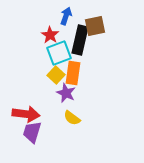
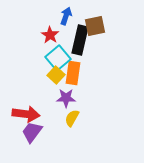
cyan square: moved 1 px left, 5 px down; rotated 20 degrees counterclockwise
purple star: moved 5 px down; rotated 24 degrees counterclockwise
yellow semicircle: rotated 84 degrees clockwise
purple trapezoid: rotated 20 degrees clockwise
